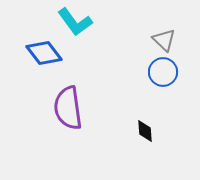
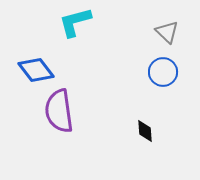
cyan L-shape: rotated 111 degrees clockwise
gray triangle: moved 3 px right, 8 px up
blue diamond: moved 8 px left, 17 px down
purple semicircle: moved 9 px left, 3 px down
